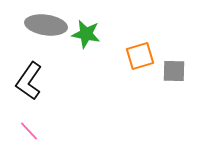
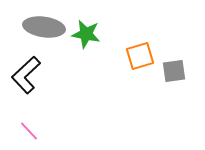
gray ellipse: moved 2 px left, 2 px down
gray square: rotated 10 degrees counterclockwise
black L-shape: moved 3 px left, 6 px up; rotated 12 degrees clockwise
